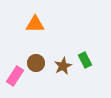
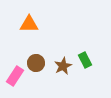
orange triangle: moved 6 px left
